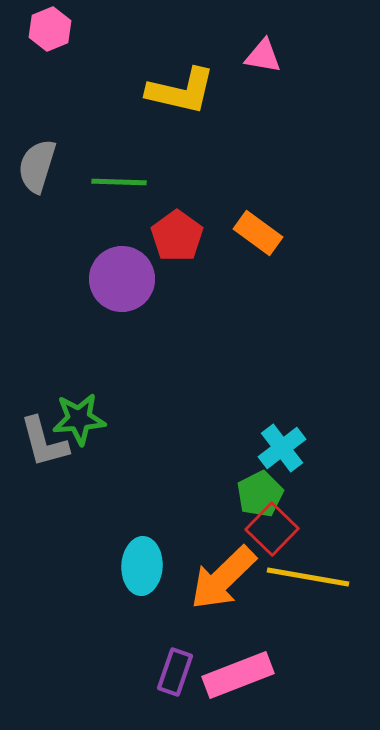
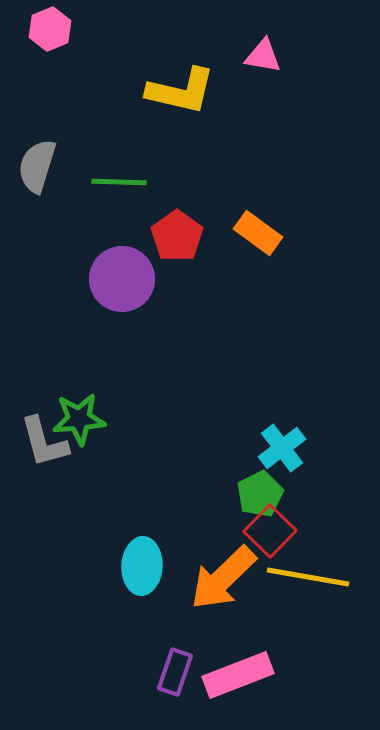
red square: moved 2 px left, 2 px down
